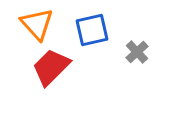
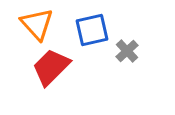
gray cross: moved 10 px left, 1 px up
